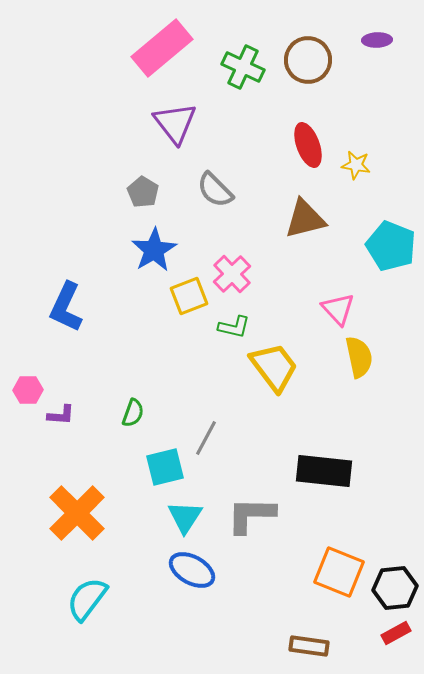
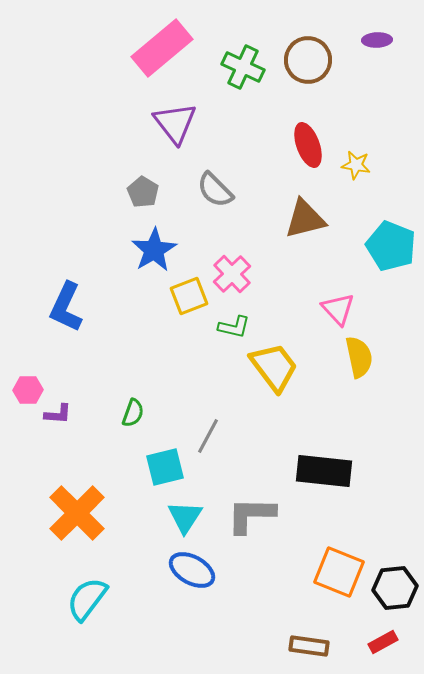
purple L-shape: moved 3 px left, 1 px up
gray line: moved 2 px right, 2 px up
red rectangle: moved 13 px left, 9 px down
